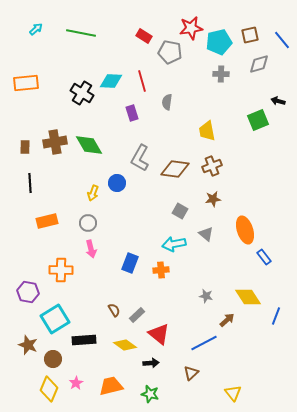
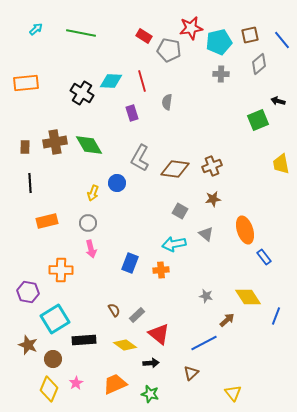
gray pentagon at (170, 52): moved 1 px left, 2 px up
gray diamond at (259, 64): rotated 25 degrees counterclockwise
yellow trapezoid at (207, 131): moved 74 px right, 33 px down
orange trapezoid at (111, 386): moved 4 px right, 2 px up; rotated 10 degrees counterclockwise
